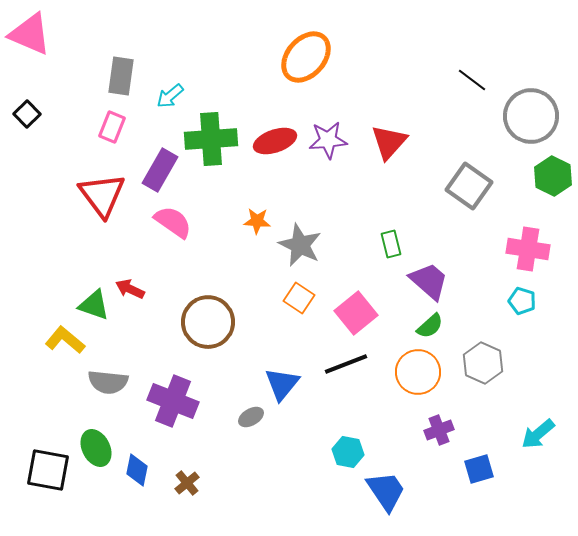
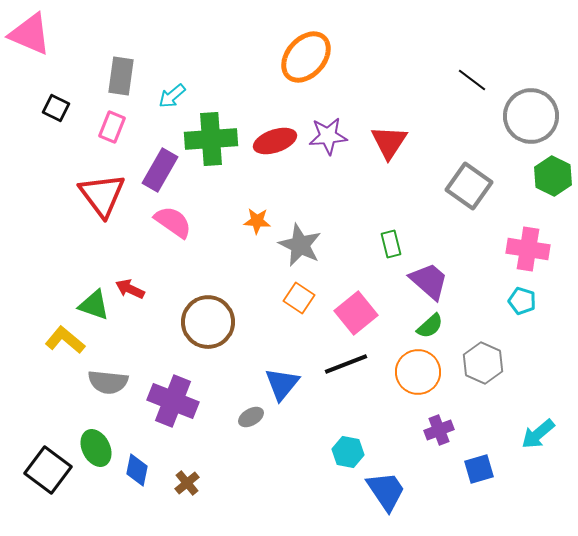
cyan arrow at (170, 96): moved 2 px right
black square at (27, 114): moved 29 px right, 6 px up; rotated 20 degrees counterclockwise
purple star at (328, 140): moved 4 px up
red triangle at (389, 142): rotated 9 degrees counterclockwise
black square at (48, 470): rotated 27 degrees clockwise
